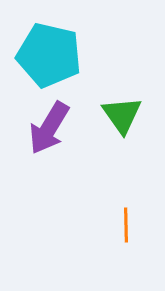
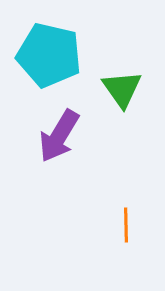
green triangle: moved 26 px up
purple arrow: moved 10 px right, 8 px down
